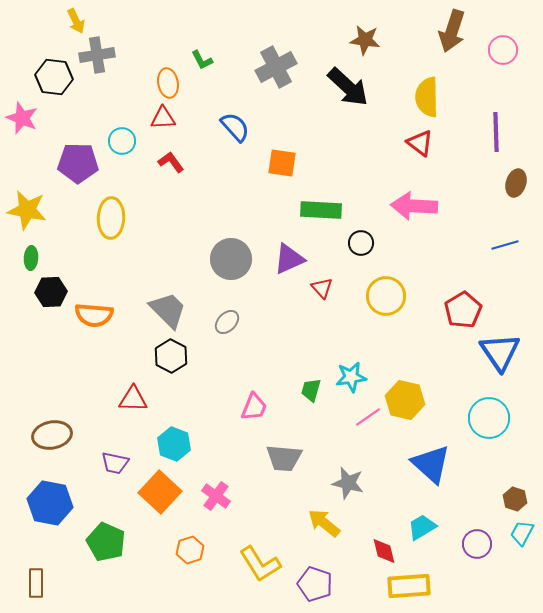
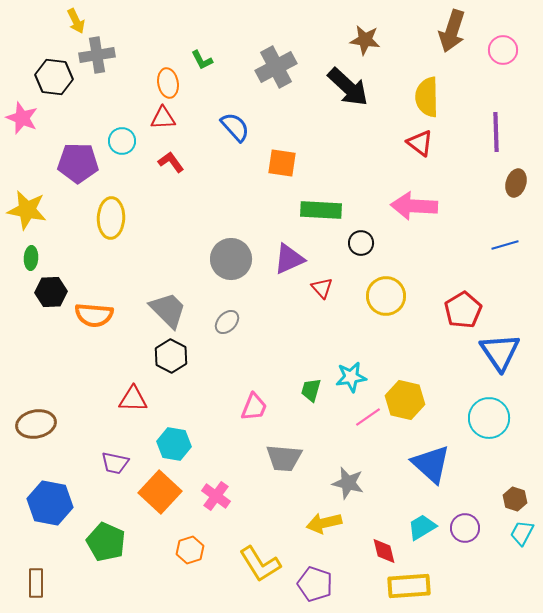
brown ellipse at (52, 435): moved 16 px left, 11 px up
cyan hexagon at (174, 444): rotated 12 degrees counterclockwise
yellow arrow at (324, 523): rotated 52 degrees counterclockwise
purple circle at (477, 544): moved 12 px left, 16 px up
